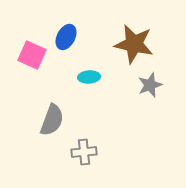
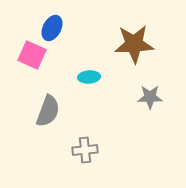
blue ellipse: moved 14 px left, 9 px up
brown star: rotated 15 degrees counterclockwise
gray star: moved 12 px down; rotated 20 degrees clockwise
gray semicircle: moved 4 px left, 9 px up
gray cross: moved 1 px right, 2 px up
